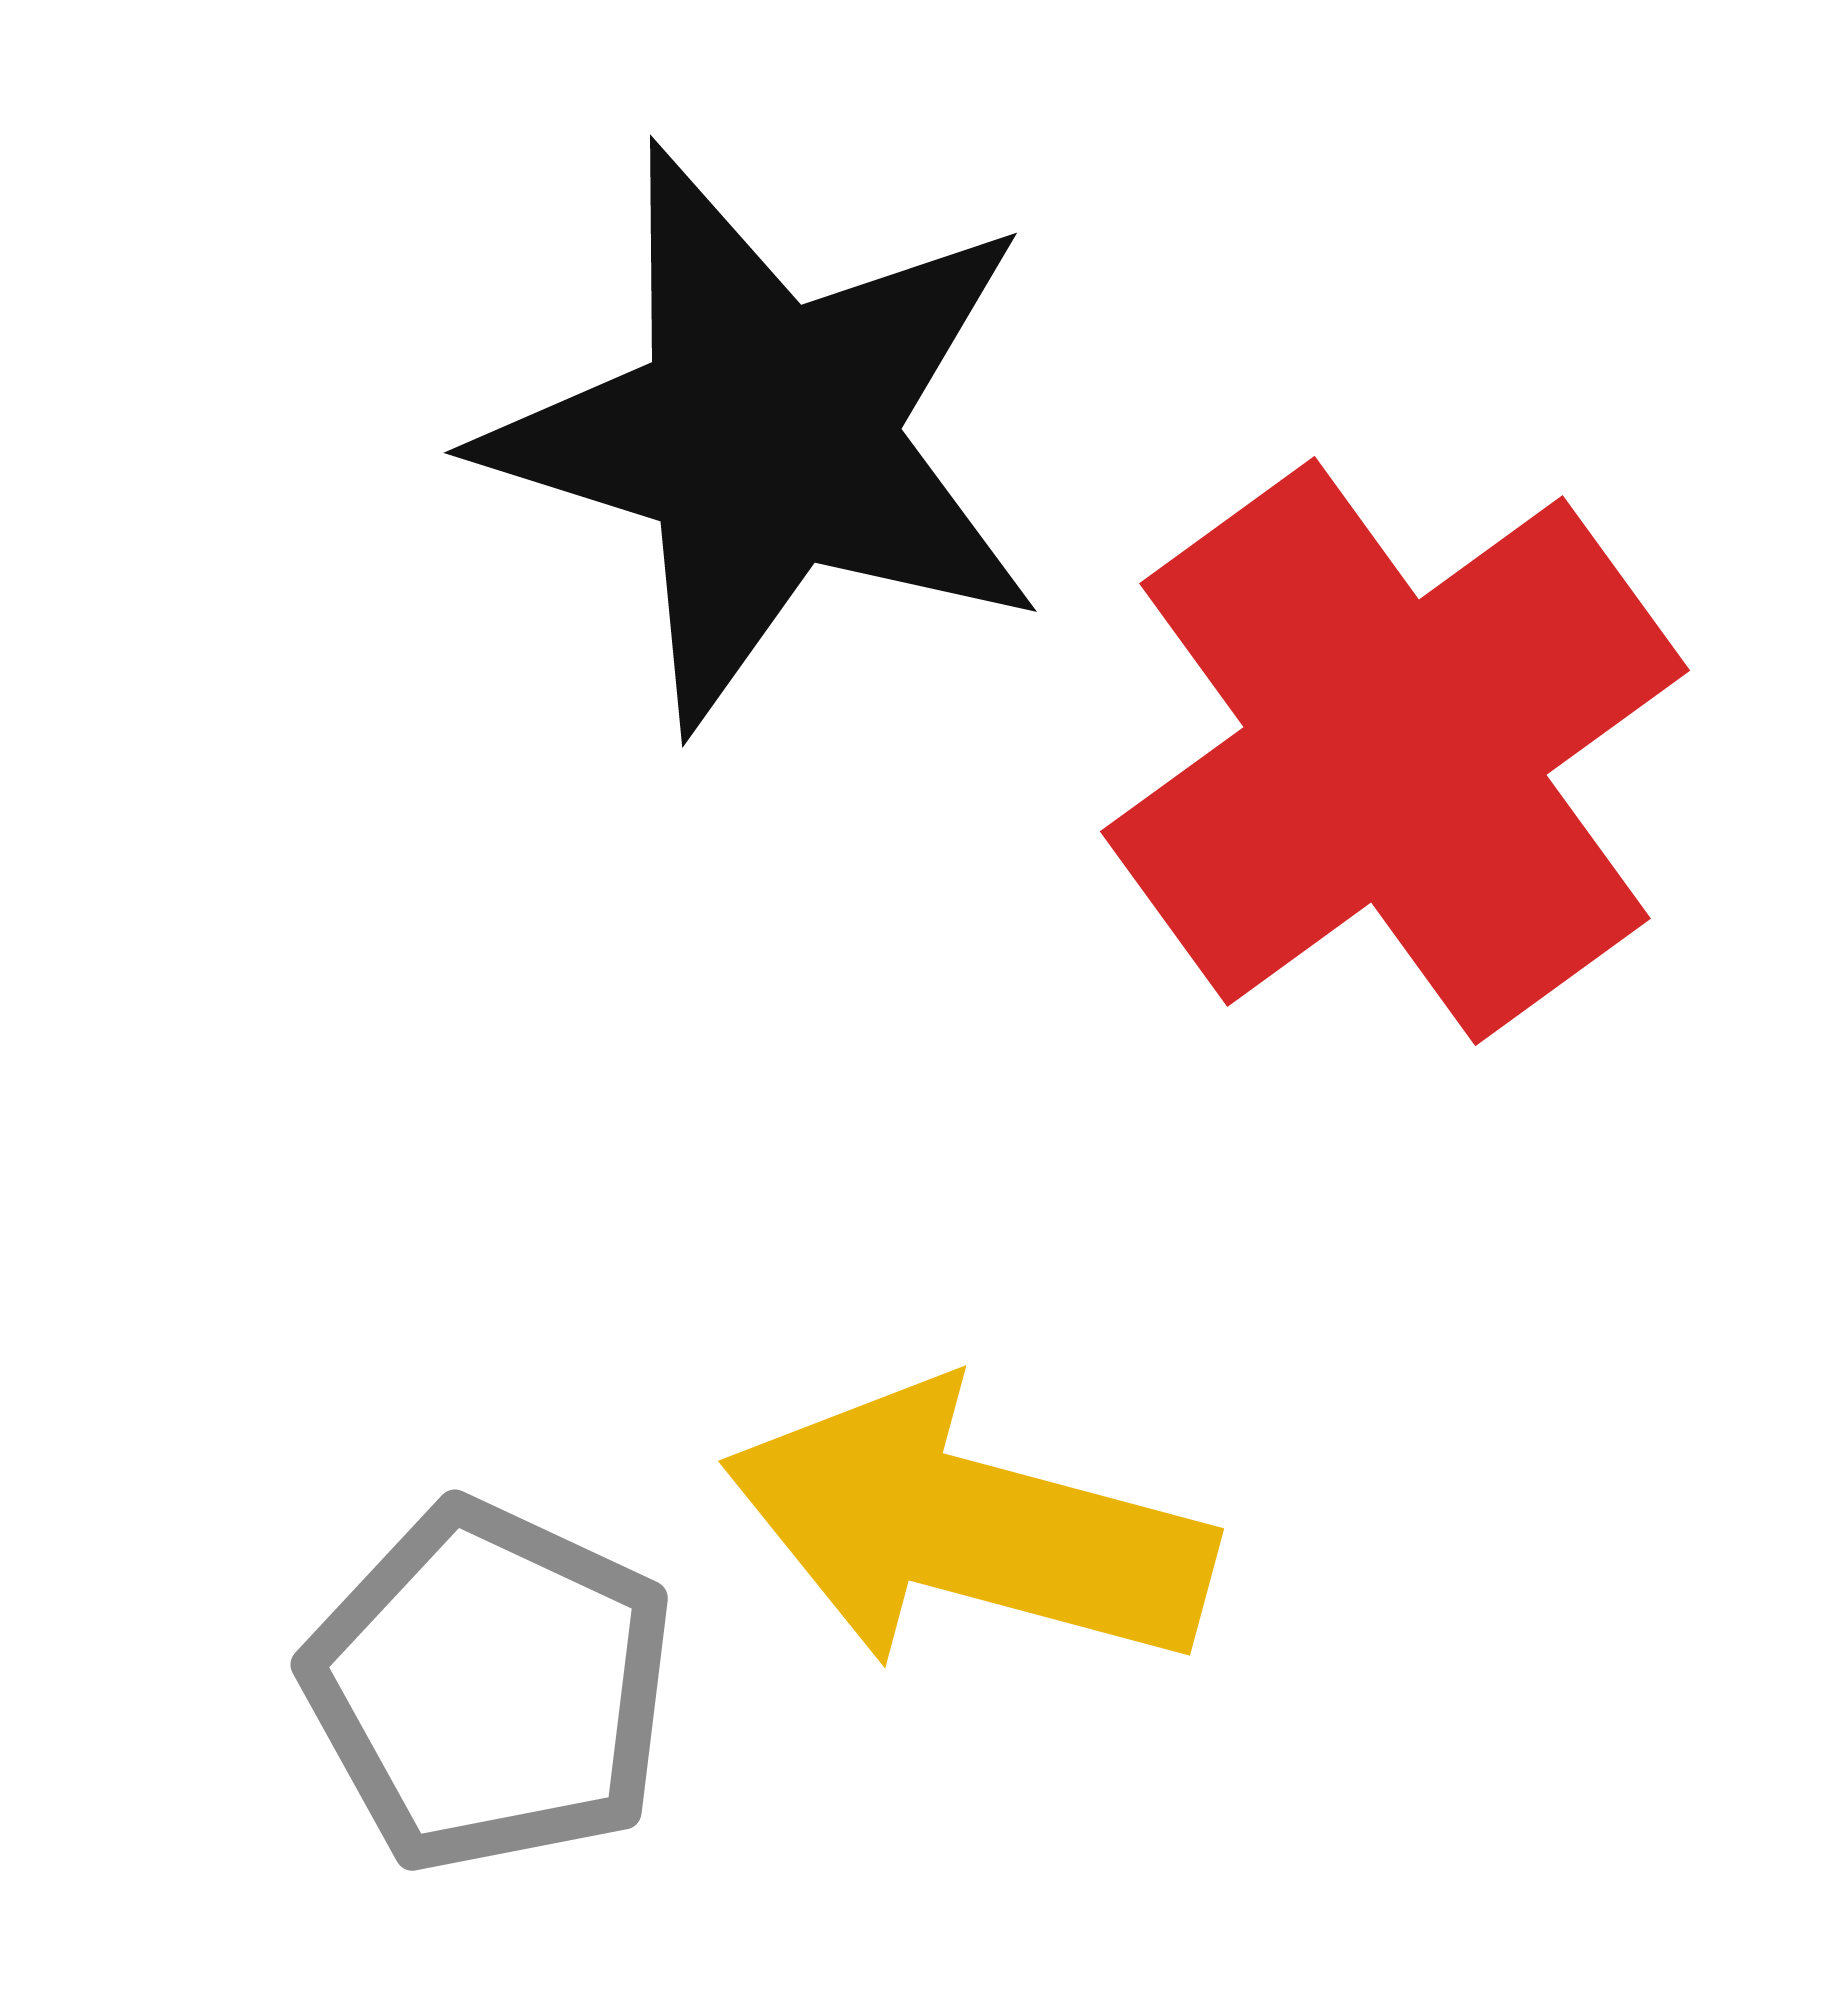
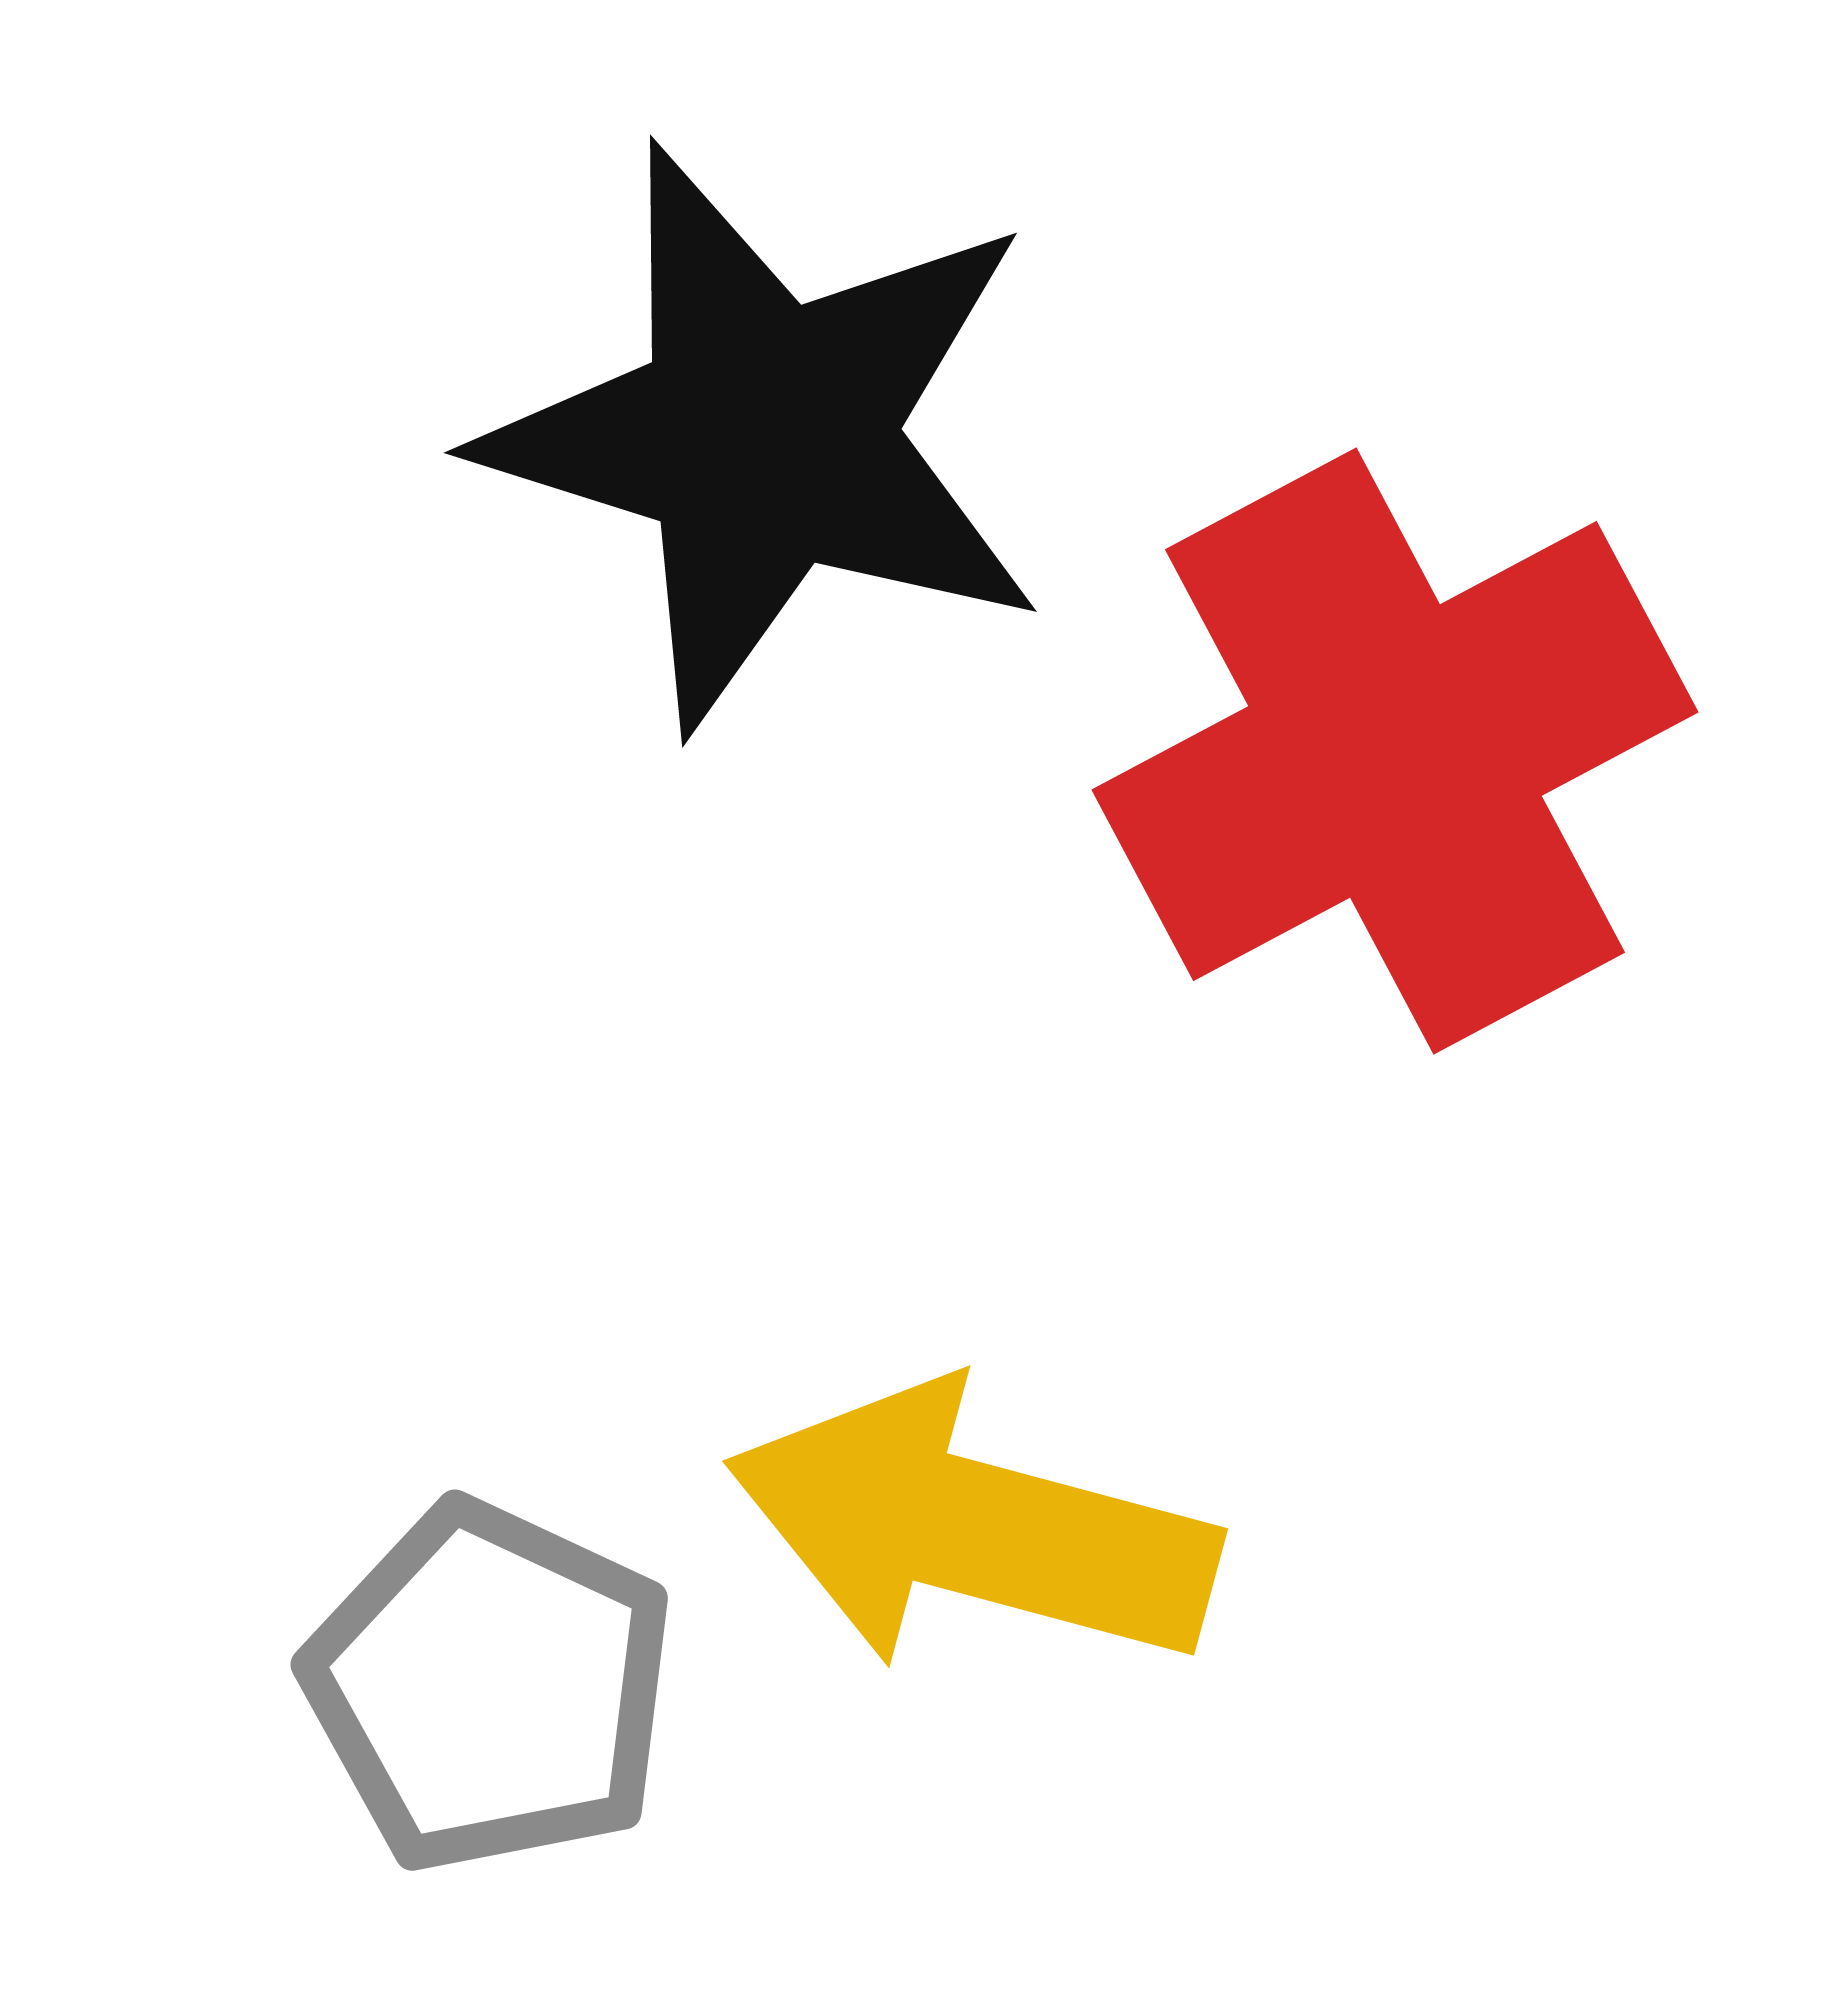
red cross: rotated 8 degrees clockwise
yellow arrow: moved 4 px right
